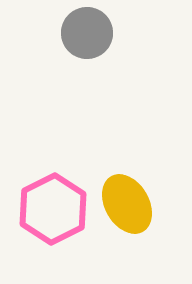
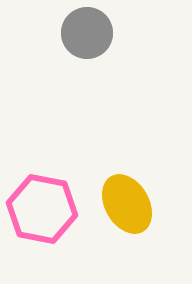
pink hexagon: moved 11 px left; rotated 22 degrees counterclockwise
